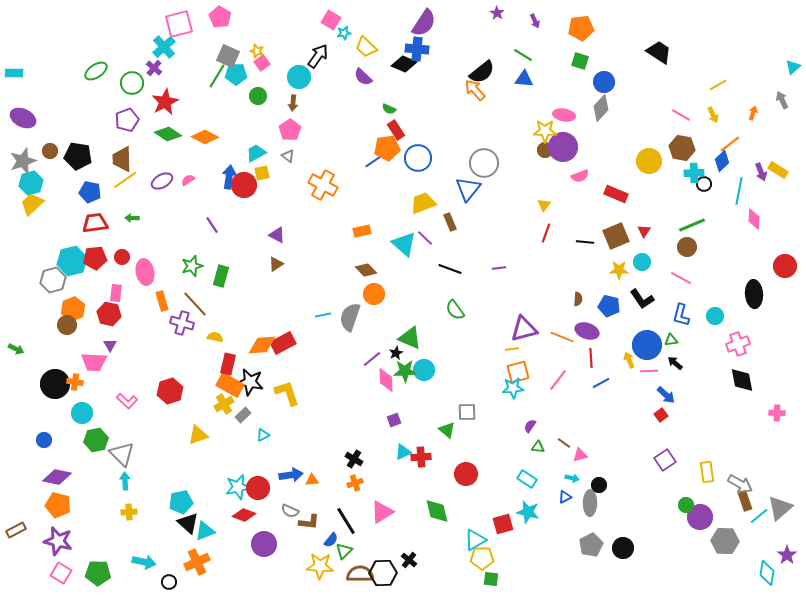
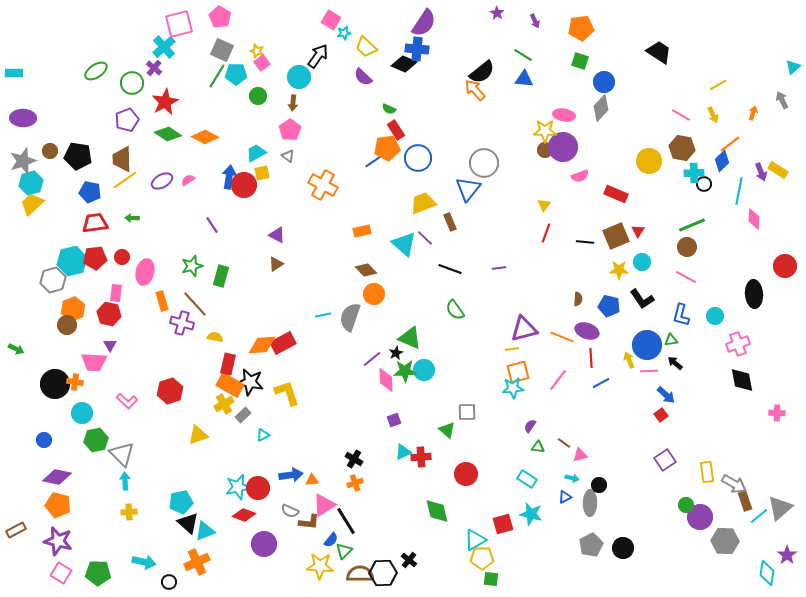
gray square at (228, 56): moved 6 px left, 6 px up
purple ellipse at (23, 118): rotated 25 degrees counterclockwise
red triangle at (644, 231): moved 6 px left
pink ellipse at (145, 272): rotated 25 degrees clockwise
pink line at (681, 278): moved 5 px right, 1 px up
gray arrow at (740, 484): moved 6 px left
pink triangle at (382, 512): moved 58 px left, 7 px up
cyan star at (528, 512): moved 3 px right, 2 px down
